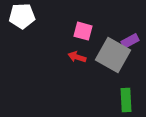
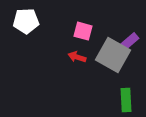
white pentagon: moved 4 px right, 5 px down
purple rectangle: rotated 12 degrees counterclockwise
